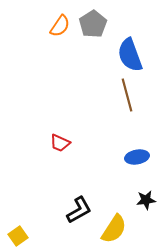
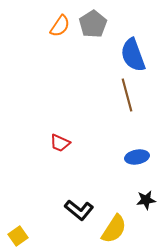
blue semicircle: moved 3 px right
black L-shape: rotated 68 degrees clockwise
